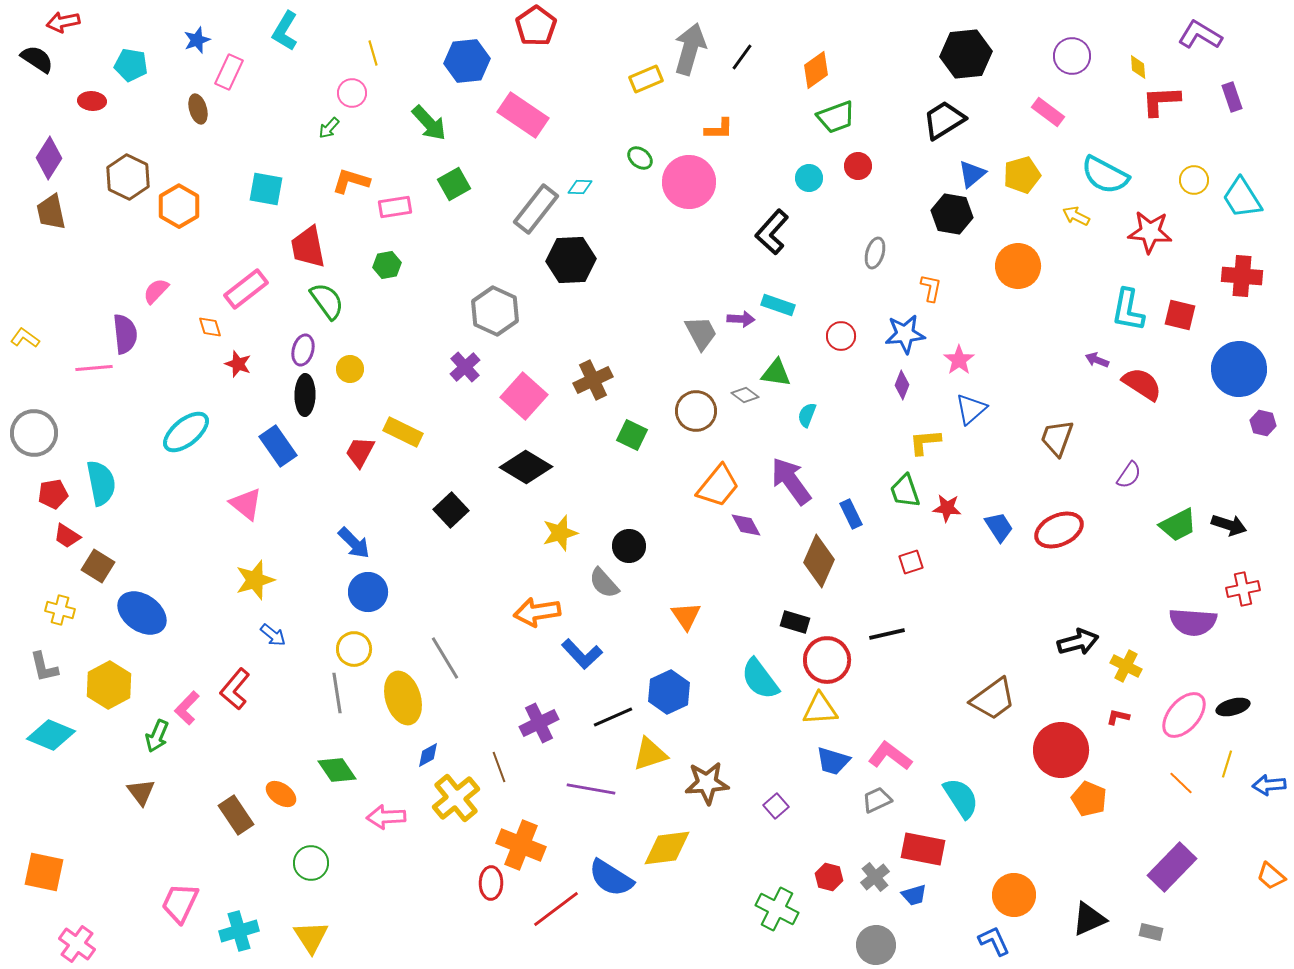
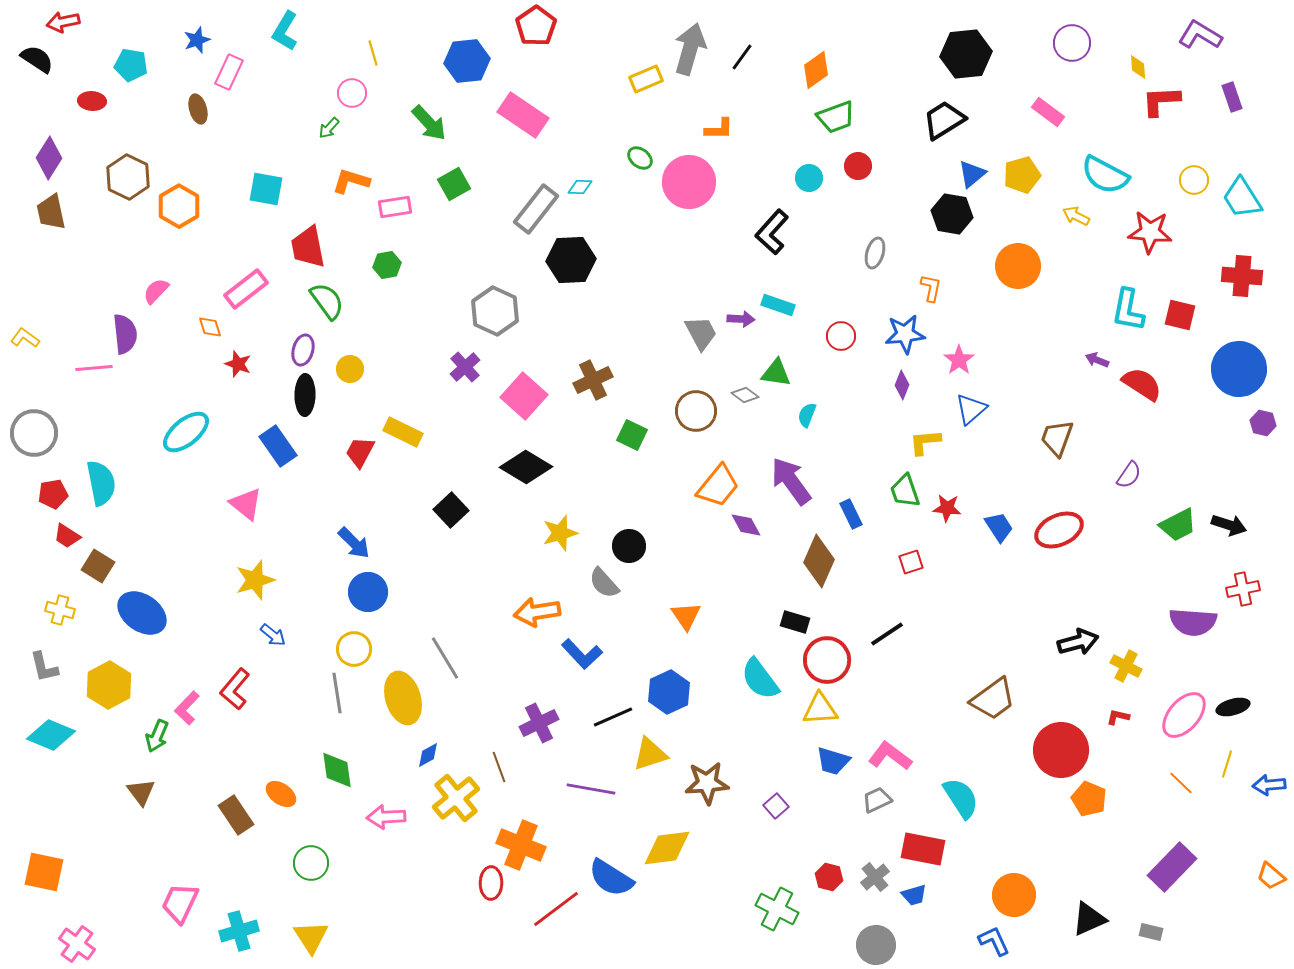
purple circle at (1072, 56): moved 13 px up
black line at (887, 634): rotated 21 degrees counterclockwise
green diamond at (337, 770): rotated 27 degrees clockwise
